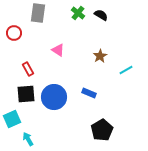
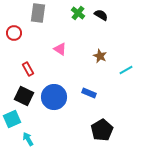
pink triangle: moved 2 px right, 1 px up
brown star: rotated 16 degrees counterclockwise
black square: moved 2 px left, 2 px down; rotated 30 degrees clockwise
